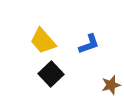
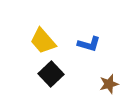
blue L-shape: rotated 35 degrees clockwise
brown star: moved 2 px left, 1 px up
